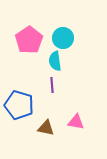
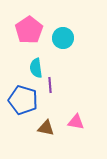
pink pentagon: moved 10 px up
cyan semicircle: moved 19 px left, 7 px down
purple line: moved 2 px left
blue pentagon: moved 4 px right, 5 px up
